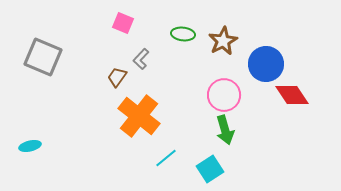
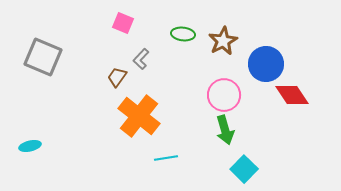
cyan line: rotated 30 degrees clockwise
cyan square: moved 34 px right; rotated 12 degrees counterclockwise
